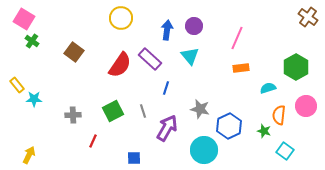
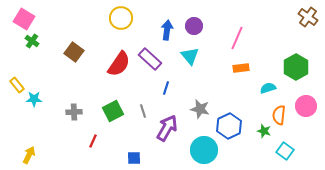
red semicircle: moved 1 px left, 1 px up
gray cross: moved 1 px right, 3 px up
